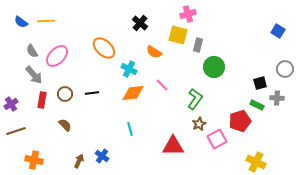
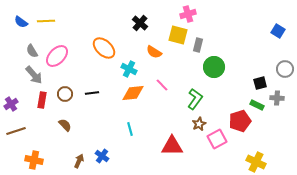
red triangle: moved 1 px left
